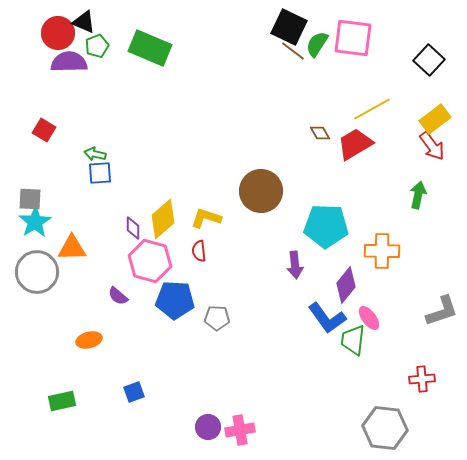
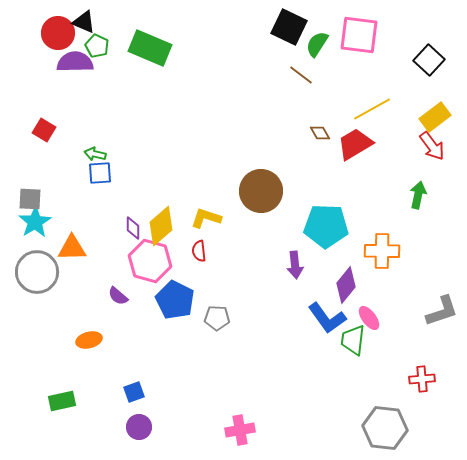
pink square at (353, 38): moved 6 px right, 3 px up
green pentagon at (97, 46): rotated 25 degrees counterclockwise
brown line at (293, 51): moved 8 px right, 24 px down
purple semicircle at (69, 62): moved 6 px right
yellow rectangle at (435, 119): moved 2 px up
yellow diamond at (163, 219): moved 2 px left, 7 px down
blue pentagon at (175, 300): rotated 24 degrees clockwise
purple circle at (208, 427): moved 69 px left
